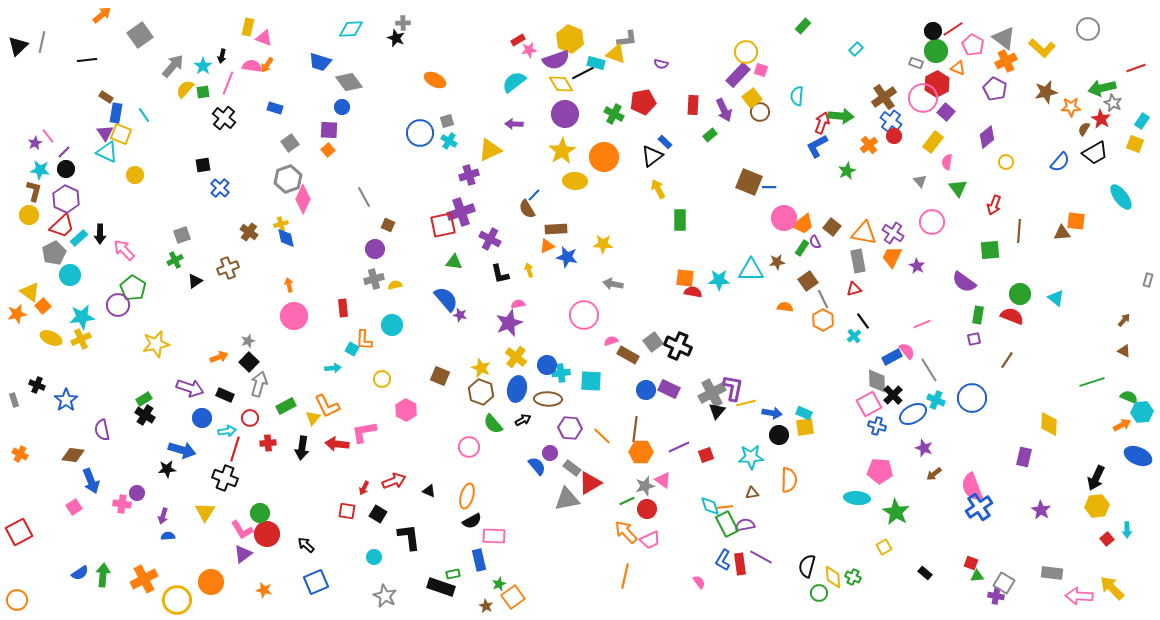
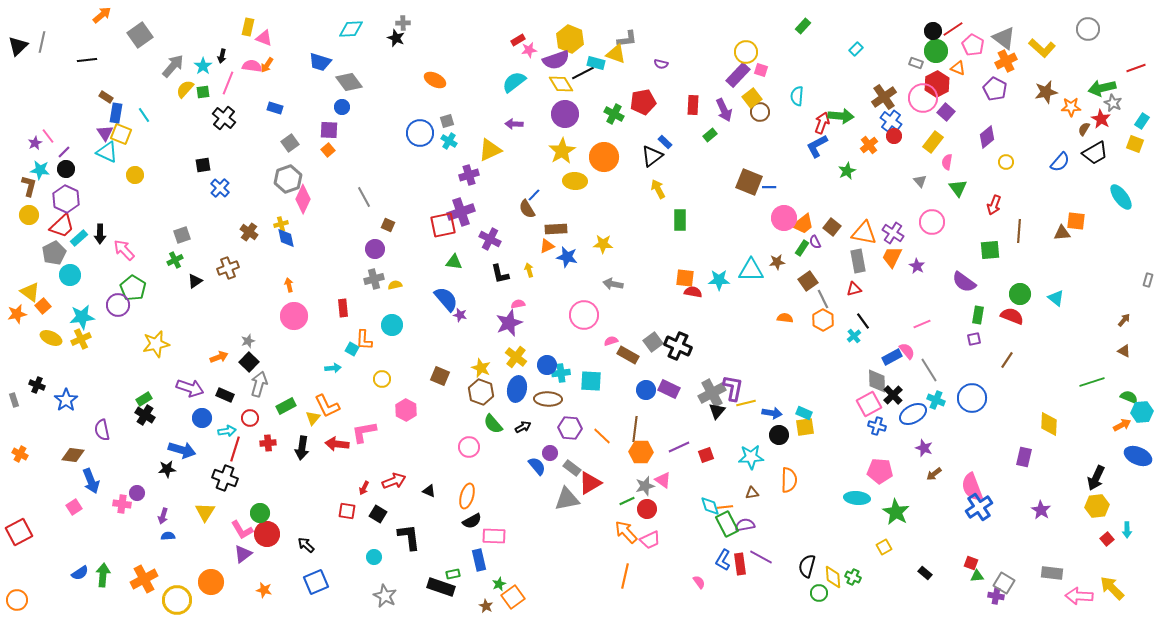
brown L-shape at (34, 191): moved 5 px left, 5 px up
orange semicircle at (785, 307): moved 11 px down
black arrow at (523, 420): moved 7 px down
